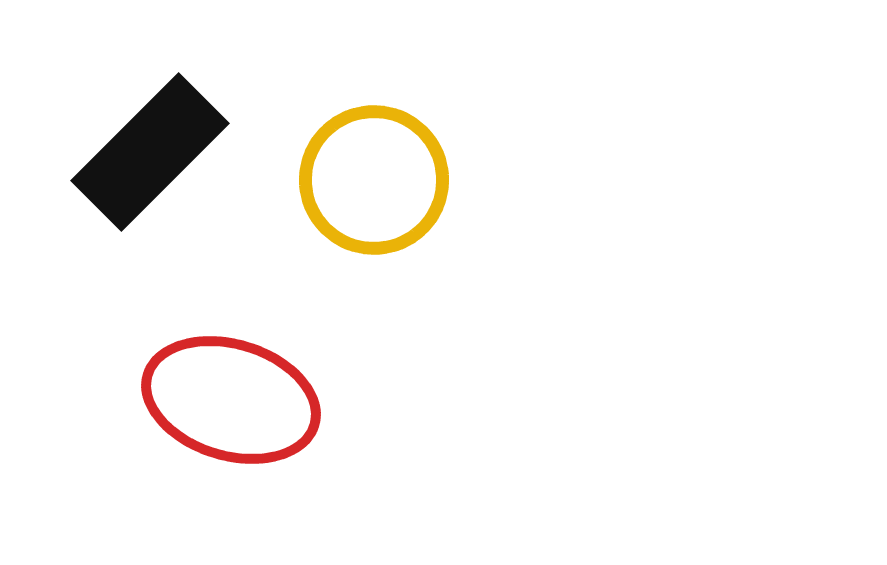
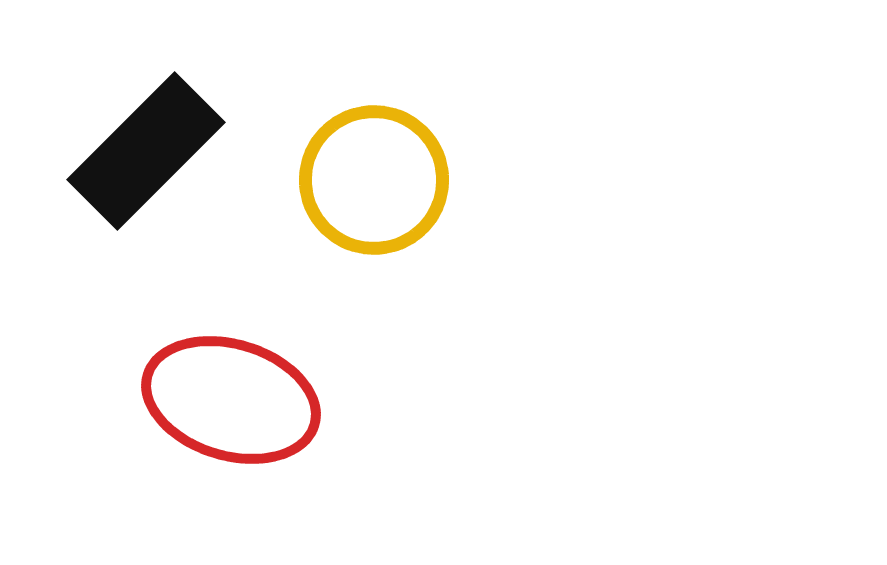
black rectangle: moved 4 px left, 1 px up
